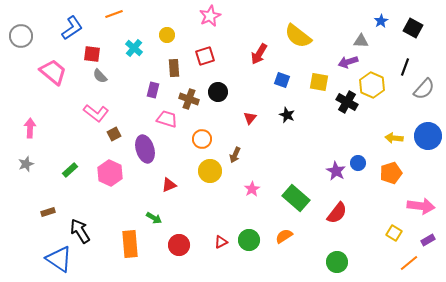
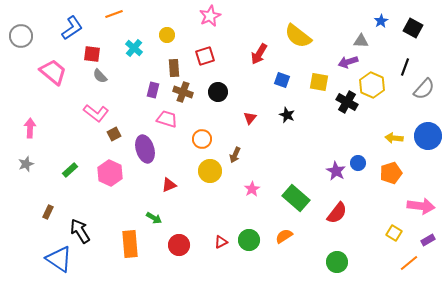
brown cross at (189, 99): moved 6 px left, 7 px up
brown rectangle at (48, 212): rotated 48 degrees counterclockwise
